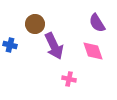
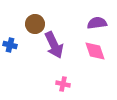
purple semicircle: rotated 114 degrees clockwise
purple arrow: moved 1 px up
pink diamond: moved 2 px right
pink cross: moved 6 px left, 5 px down
